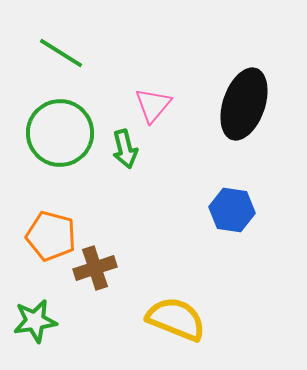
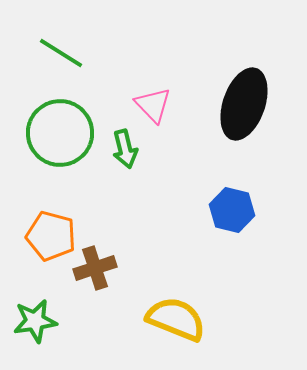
pink triangle: rotated 24 degrees counterclockwise
blue hexagon: rotated 6 degrees clockwise
